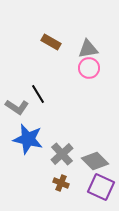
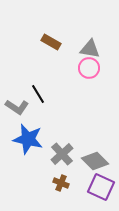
gray triangle: moved 2 px right; rotated 20 degrees clockwise
